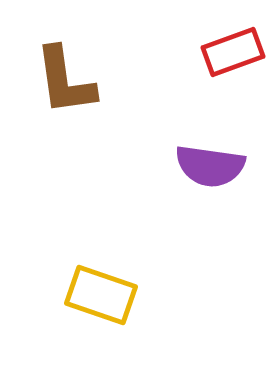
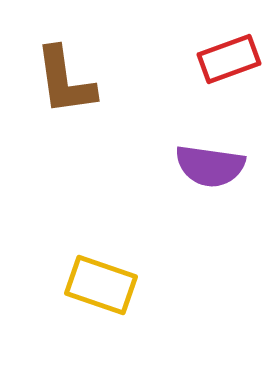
red rectangle: moved 4 px left, 7 px down
yellow rectangle: moved 10 px up
